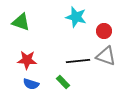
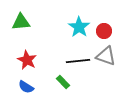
cyan star: moved 3 px right, 10 px down; rotated 20 degrees clockwise
green triangle: rotated 24 degrees counterclockwise
red star: rotated 24 degrees clockwise
blue semicircle: moved 5 px left, 3 px down; rotated 14 degrees clockwise
